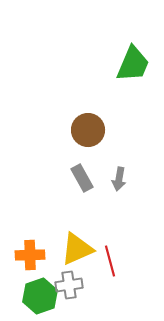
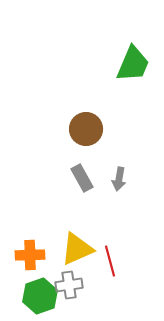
brown circle: moved 2 px left, 1 px up
